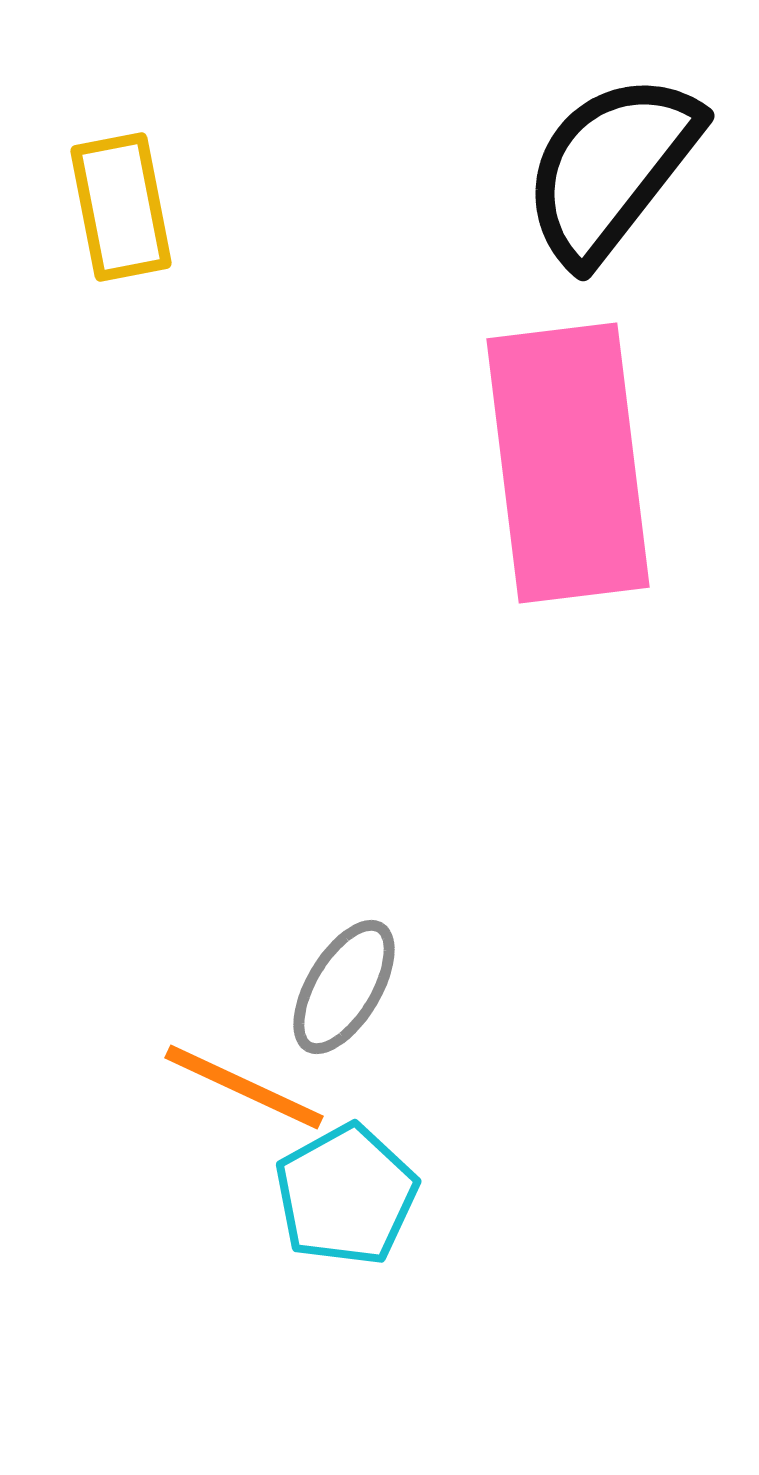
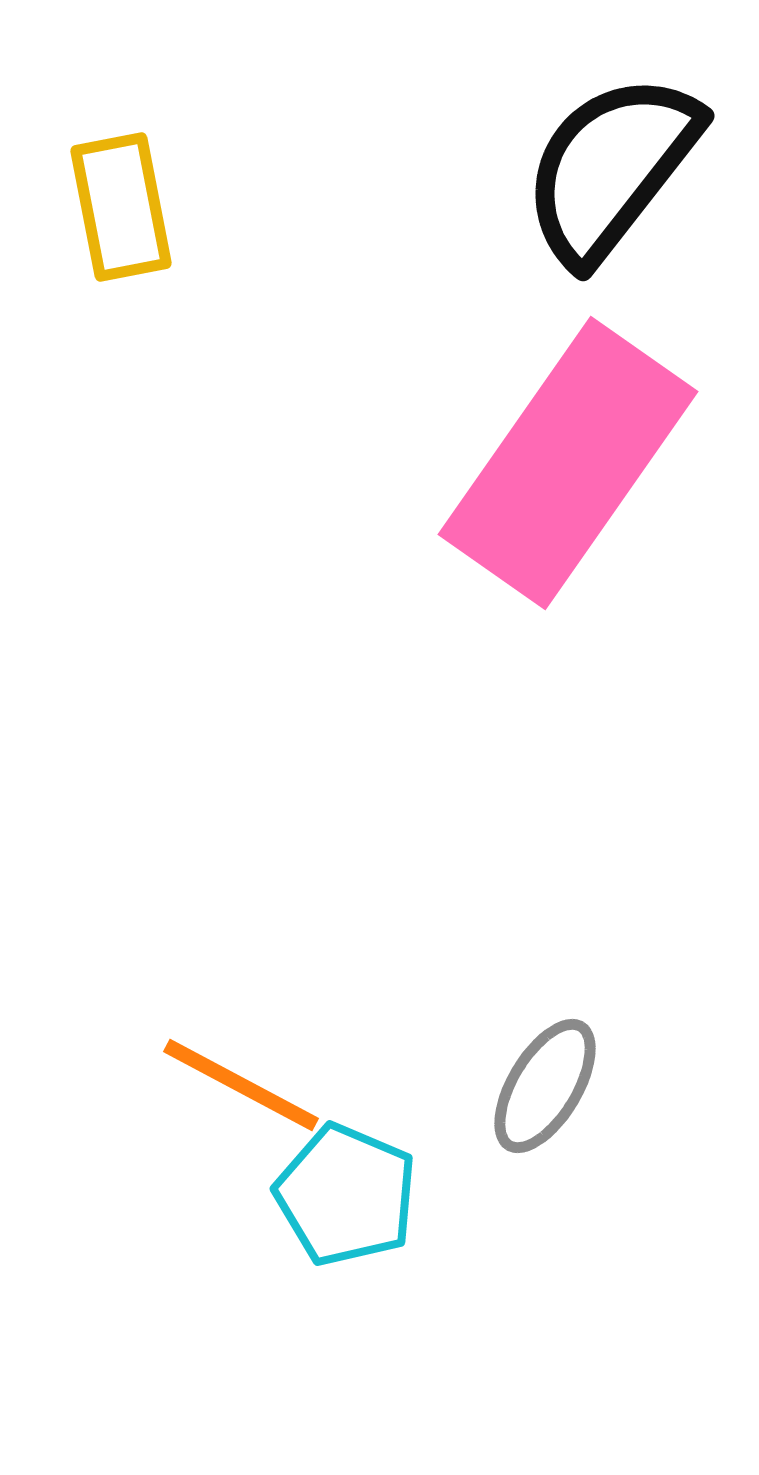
pink rectangle: rotated 42 degrees clockwise
gray ellipse: moved 201 px right, 99 px down
orange line: moved 3 px left, 2 px up; rotated 3 degrees clockwise
cyan pentagon: rotated 20 degrees counterclockwise
